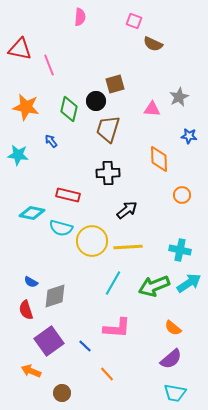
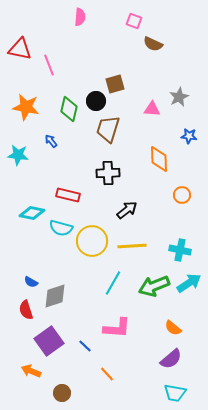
yellow line: moved 4 px right, 1 px up
